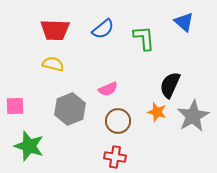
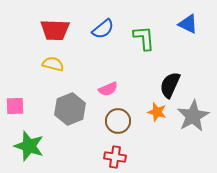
blue triangle: moved 4 px right, 2 px down; rotated 15 degrees counterclockwise
